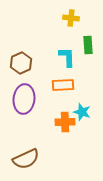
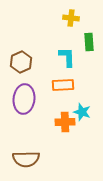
green rectangle: moved 1 px right, 3 px up
brown hexagon: moved 1 px up
brown semicircle: rotated 24 degrees clockwise
